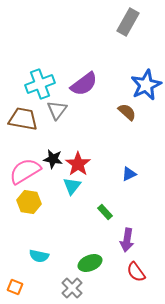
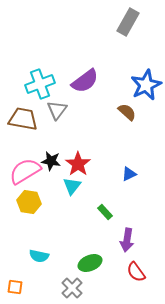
purple semicircle: moved 1 px right, 3 px up
black star: moved 2 px left, 2 px down
orange square: rotated 14 degrees counterclockwise
